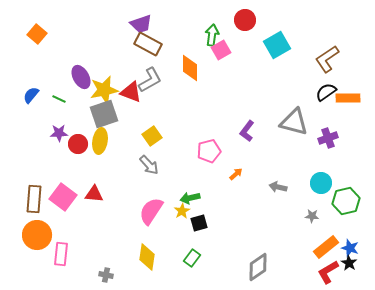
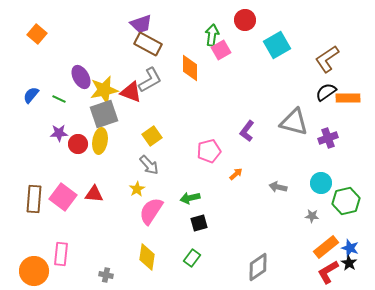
yellow star at (182, 211): moved 45 px left, 22 px up
orange circle at (37, 235): moved 3 px left, 36 px down
